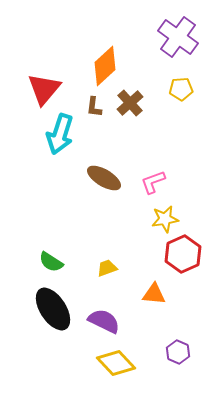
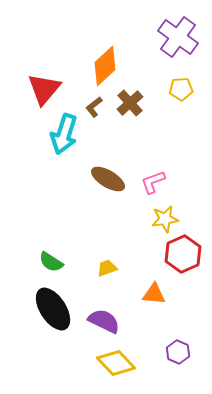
brown L-shape: rotated 45 degrees clockwise
cyan arrow: moved 4 px right
brown ellipse: moved 4 px right, 1 px down
